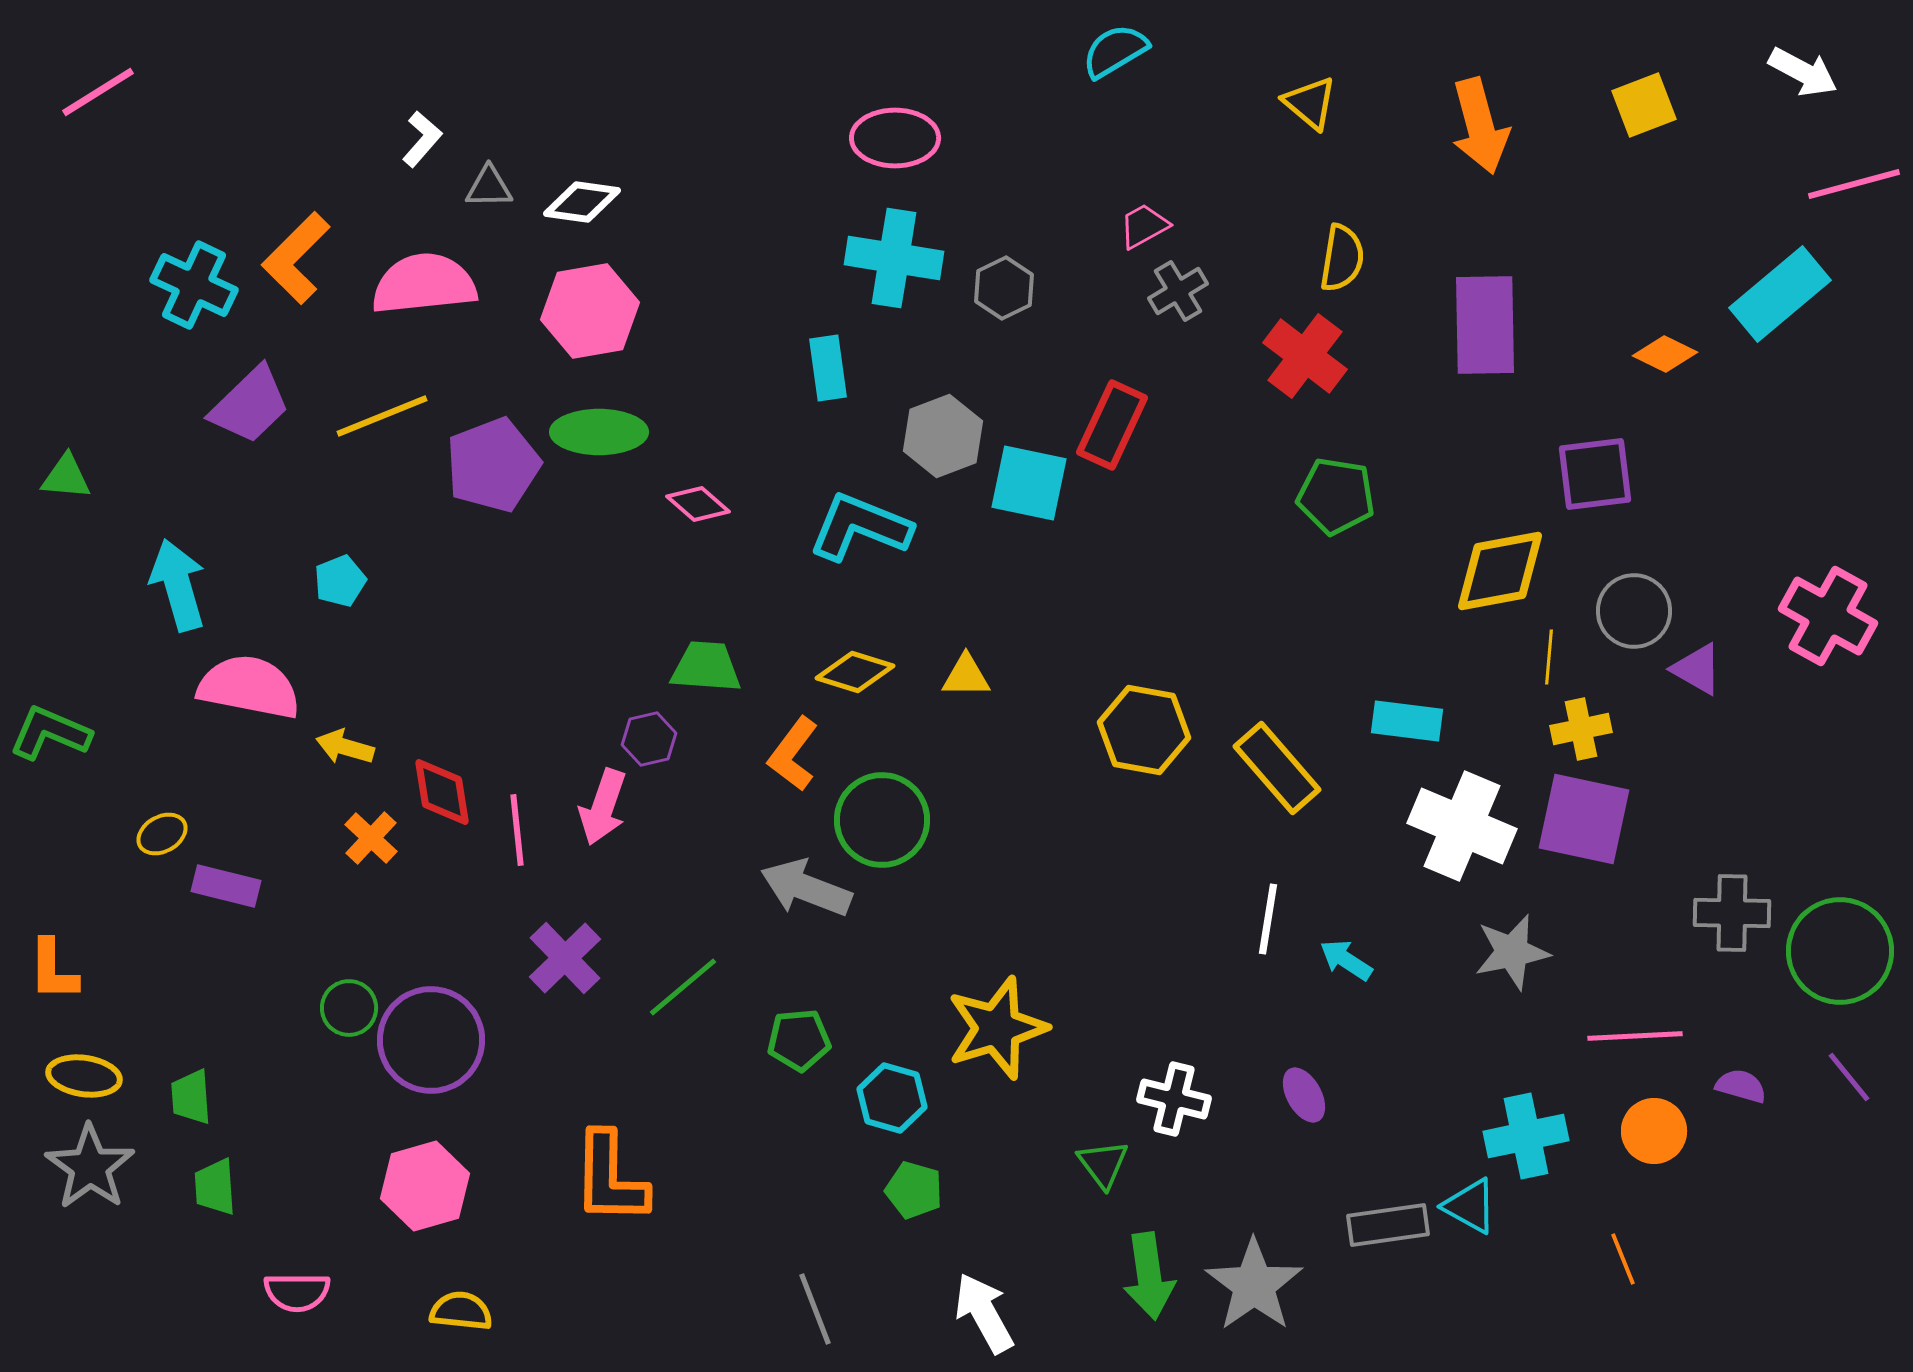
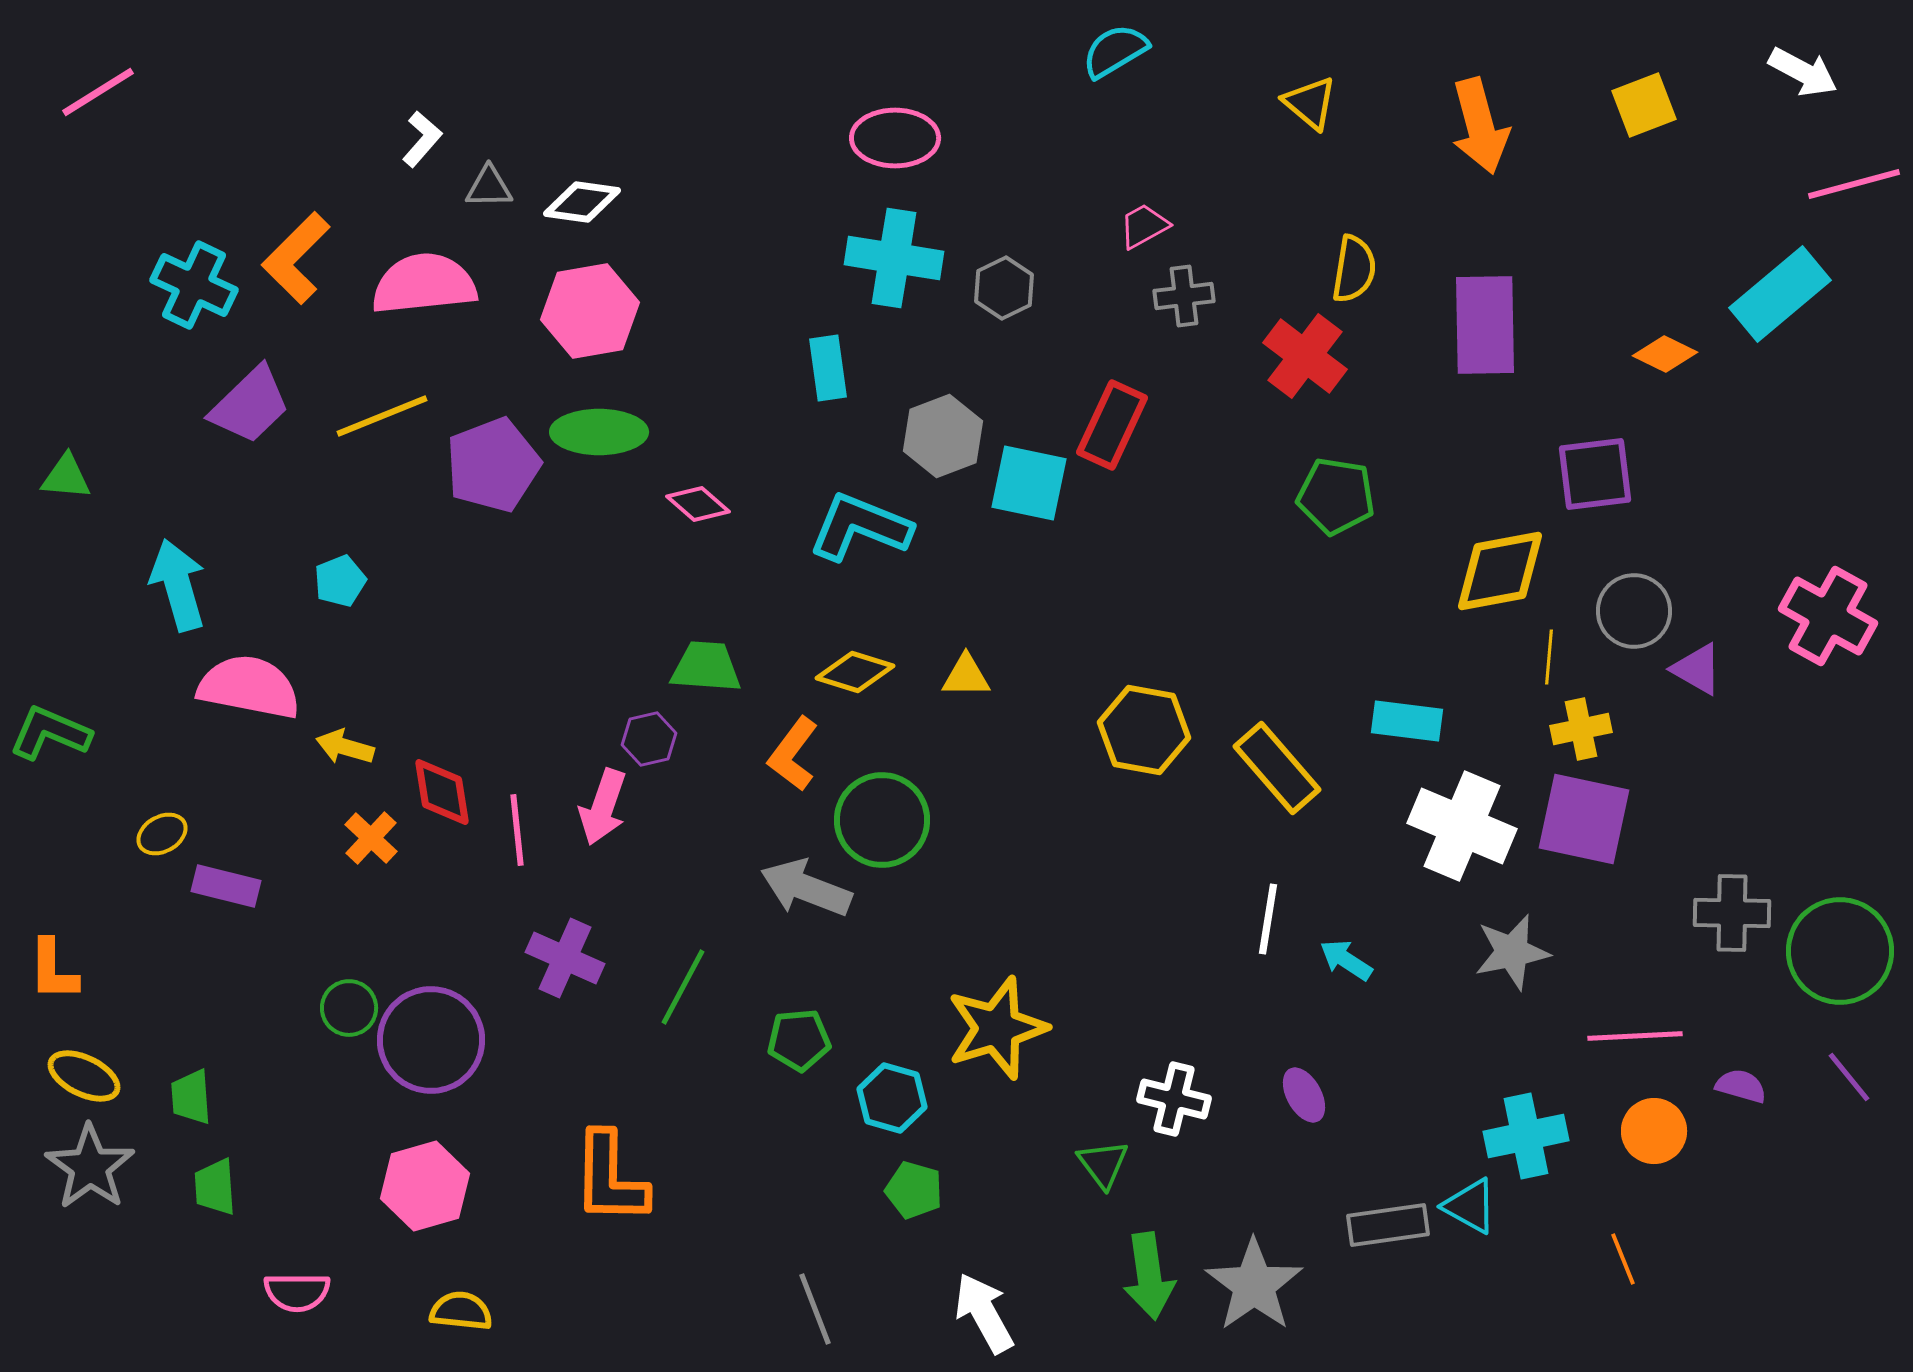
yellow semicircle at (1342, 258): moved 12 px right, 11 px down
gray cross at (1178, 291): moved 6 px right, 5 px down; rotated 24 degrees clockwise
purple cross at (565, 958): rotated 22 degrees counterclockwise
green line at (683, 987): rotated 22 degrees counterclockwise
yellow ellipse at (84, 1076): rotated 18 degrees clockwise
